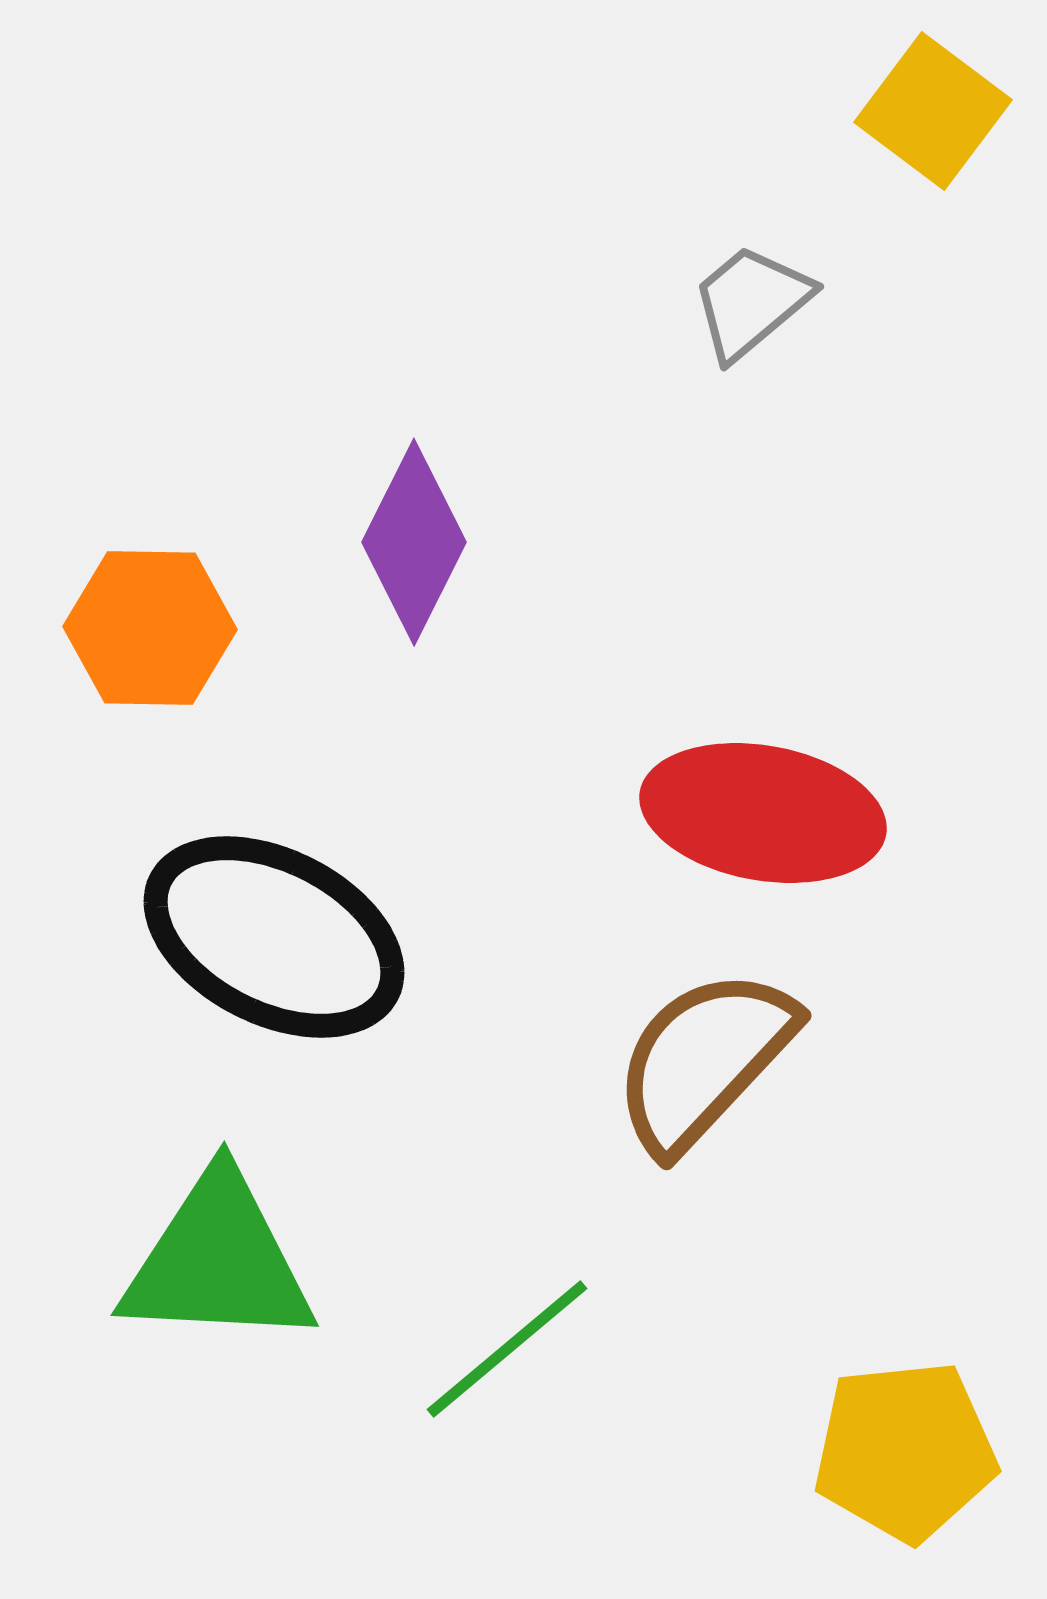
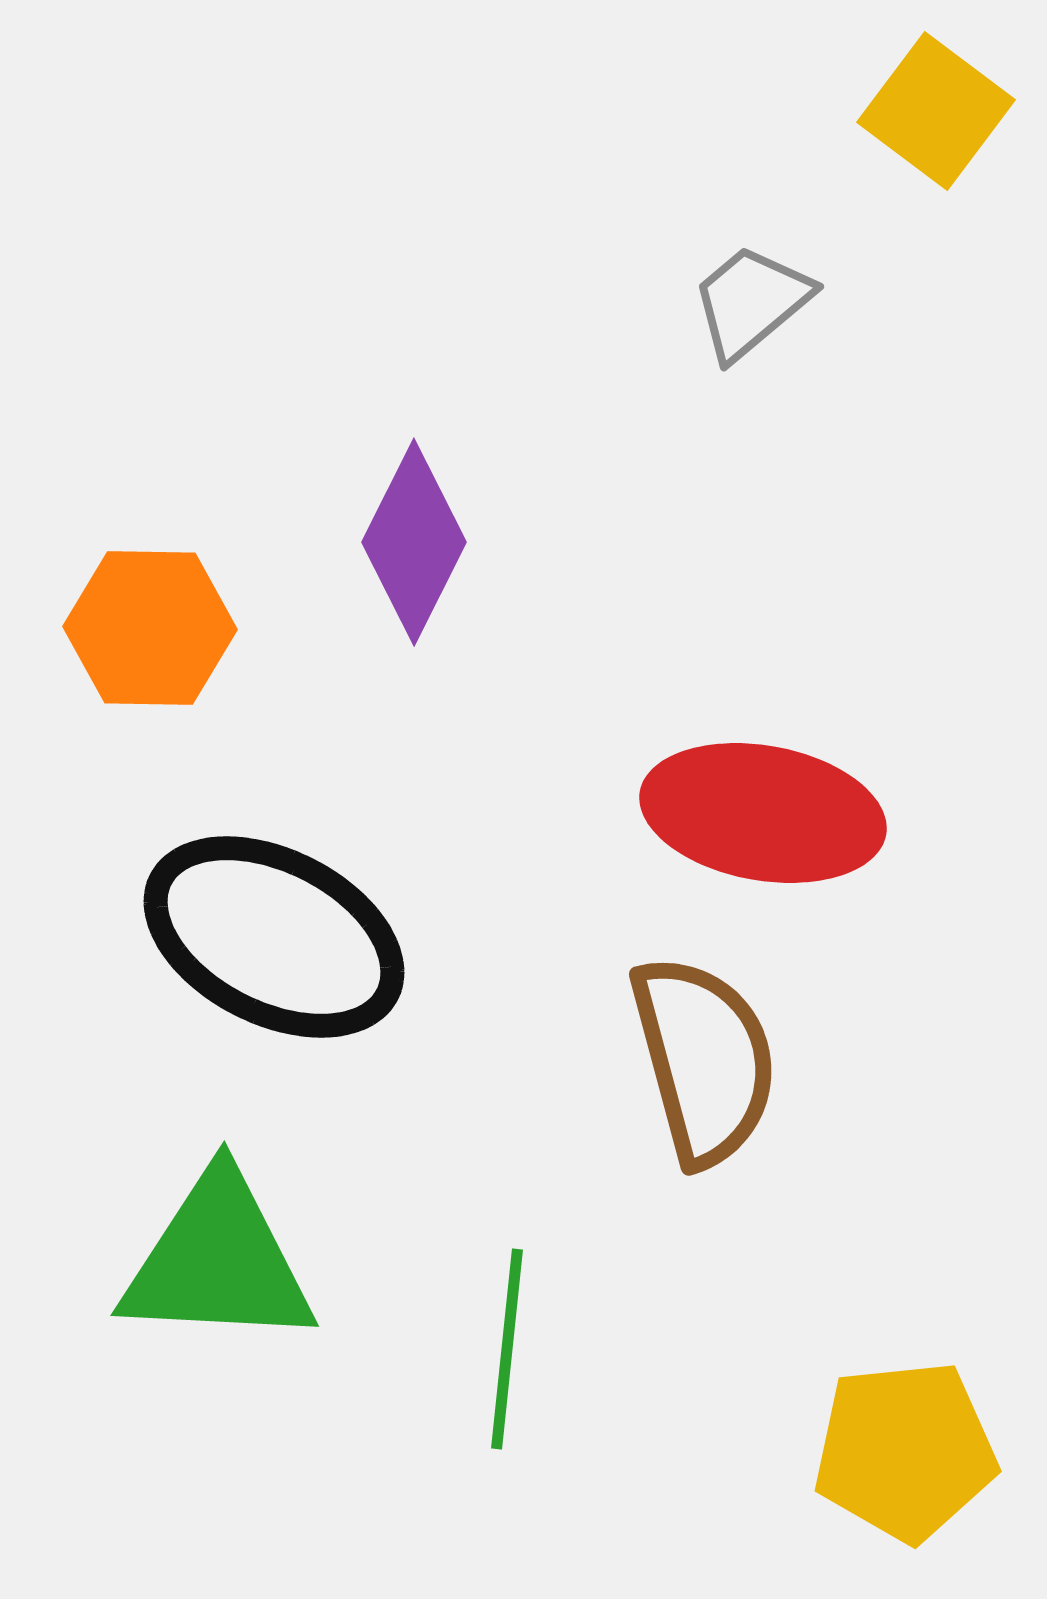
yellow square: moved 3 px right
brown semicircle: rotated 122 degrees clockwise
green line: rotated 44 degrees counterclockwise
